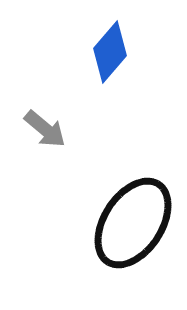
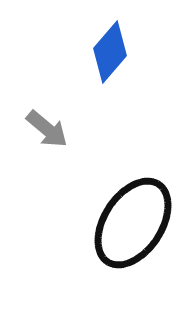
gray arrow: moved 2 px right
